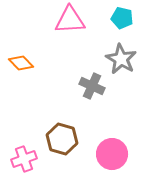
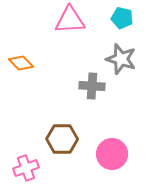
gray star: rotated 12 degrees counterclockwise
gray cross: rotated 20 degrees counterclockwise
brown hexagon: rotated 16 degrees counterclockwise
pink cross: moved 2 px right, 9 px down
